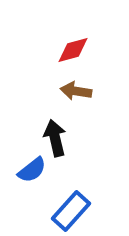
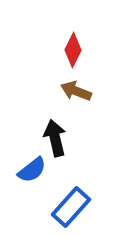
red diamond: rotated 48 degrees counterclockwise
brown arrow: rotated 12 degrees clockwise
blue rectangle: moved 4 px up
